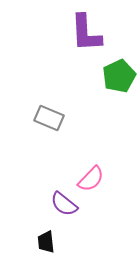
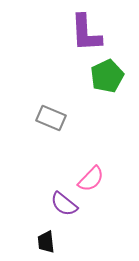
green pentagon: moved 12 px left
gray rectangle: moved 2 px right
